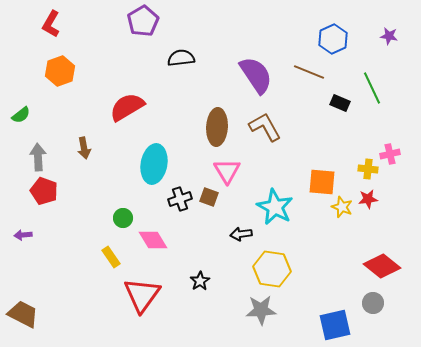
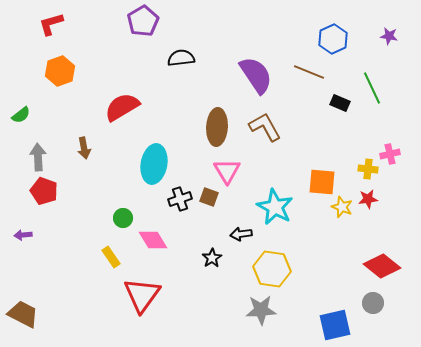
red L-shape: rotated 44 degrees clockwise
red semicircle: moved 5 px left
black star: moved 12 px right, 23 px up
